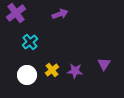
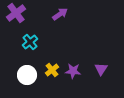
purple arrow: rotated 14 degrees counterclockwise
purple triangle: moved 3 px left, 5 px down
purple star: moved 2 px left
